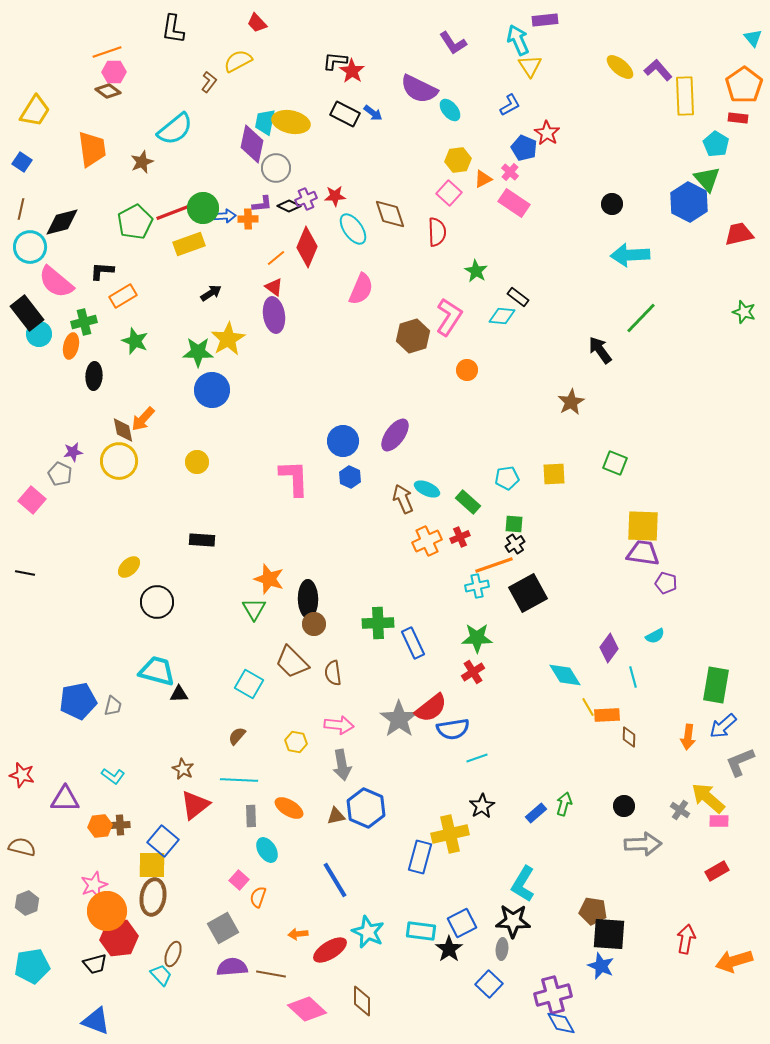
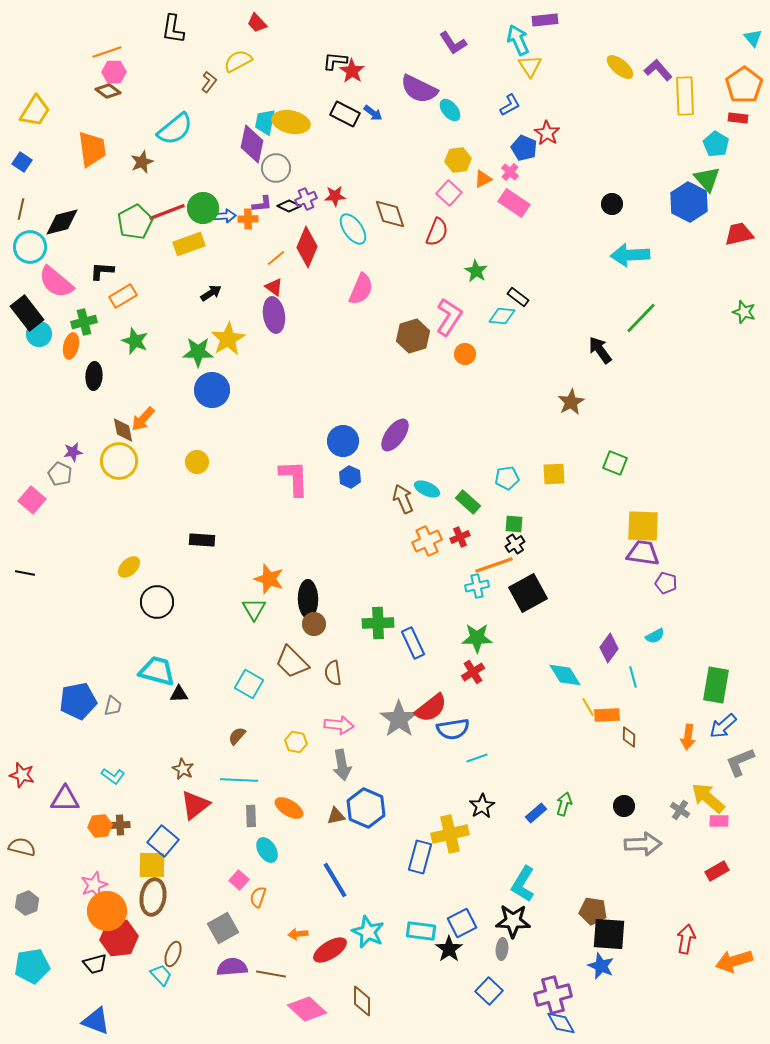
red line at (174, 212): moved 7 px left
red semicircle at (437, 232): rotated 24 degrees clockwise
orange circle at (467, 370): moved 2 px left, 16 px up
blue square at (489, 984): moved 7 px down
